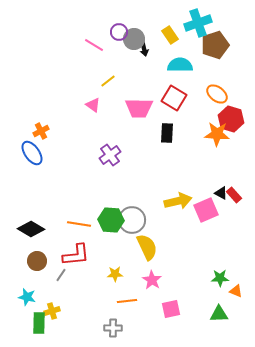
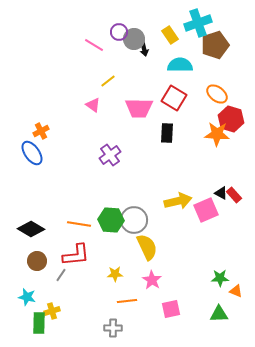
gray circle at (132, 220): moved 2 px right
